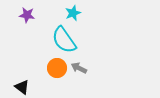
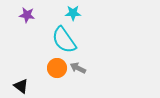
cyan star: rotated 21 degrees clockwise
gray arrow: moved 1 px left
black triangle: moved 1 px left, 1 px up
